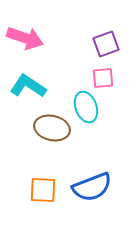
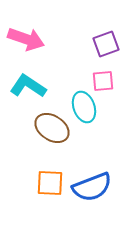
pink arrow: moved 1 px right, 1 px down
pink square: moved 3 px down
cyan ellipse: moved 2 px left
brown ellipse: rotated 20 degrees clockwise
orange square: moved 7 px right, 7 px up
